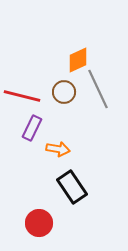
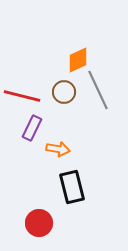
gray line: moved 1 px down
black rectangle: rotated 20 degrees clockwise
